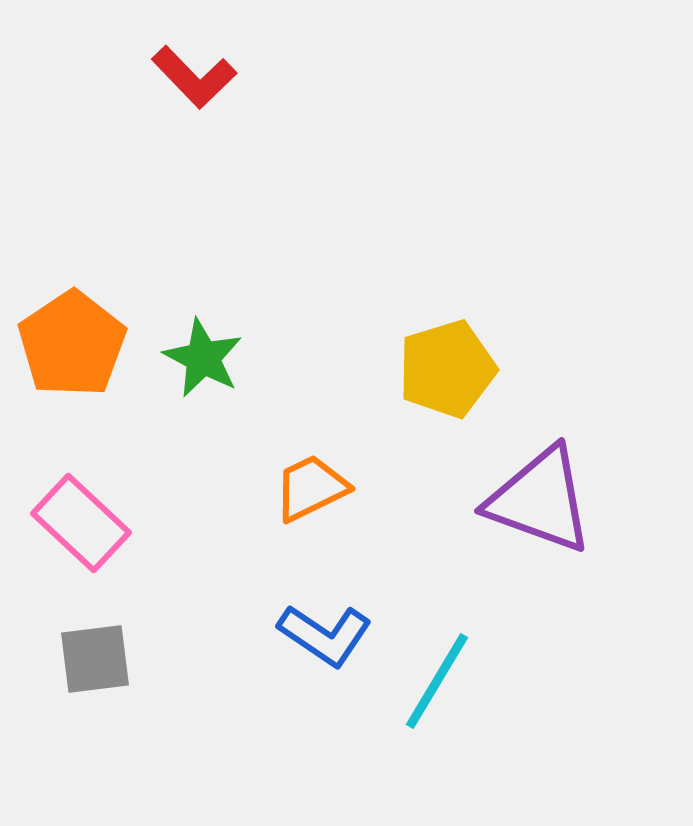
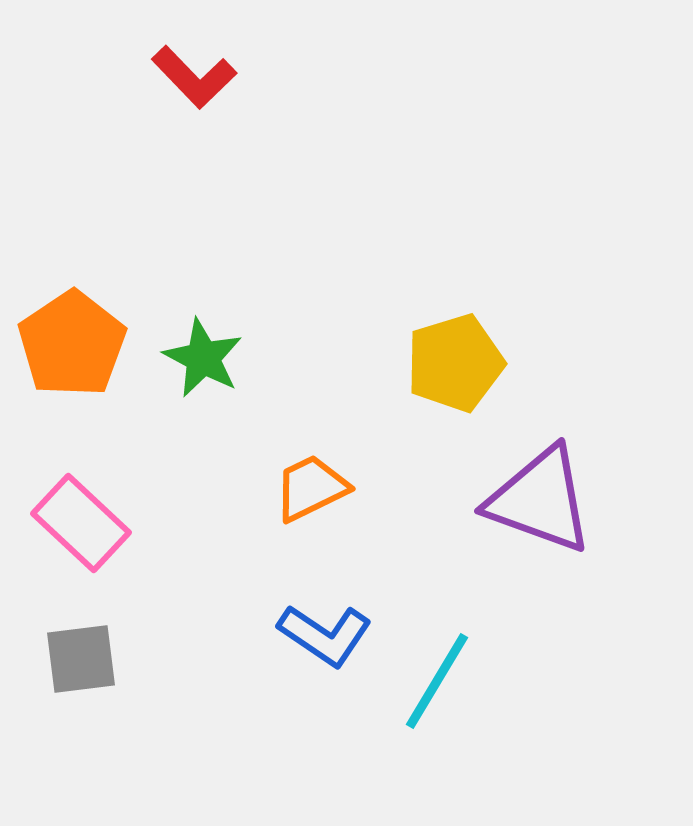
yellow pentagon: moved 8 px right, 6 px up
gray square: moved 14 px left
